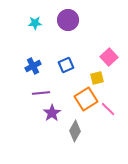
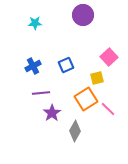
purple circle: moved 15 px right, 5 px up
